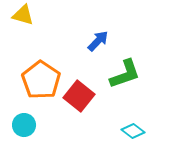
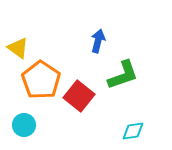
yellow triangle: moved 5 px left, 33 px down; rotated 20 degrees clockwise
blue arrow: rotated 30 degrees counterclockwise
green L-shape: moved 2 px left, 1 px down
cyan diamond: rotated 45 degrees counterclockwise
